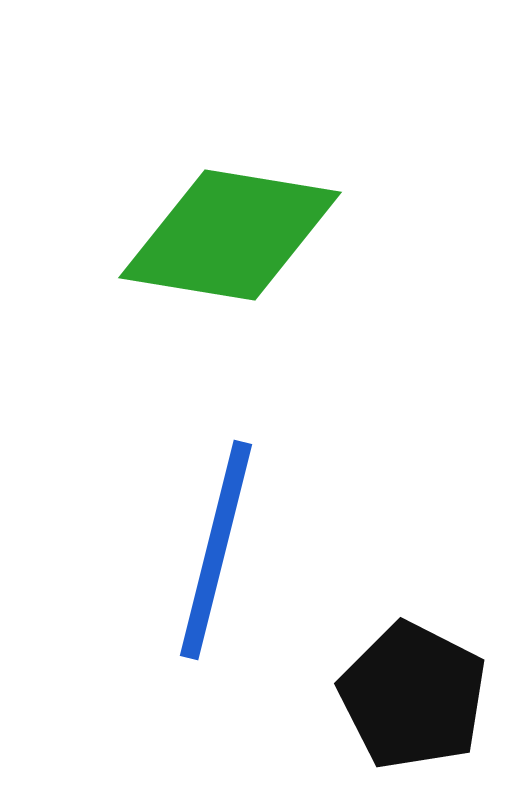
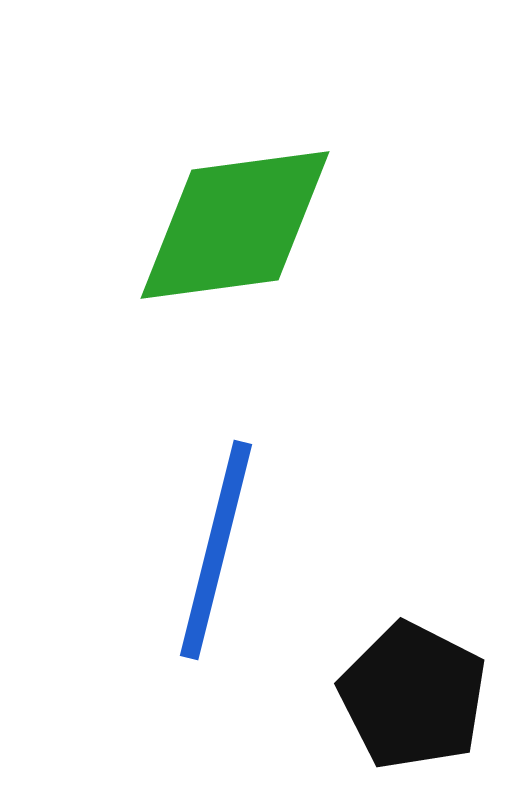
green diamond: moved 5 px right, 10 px up; rotated 17 degrees counterclockwise
